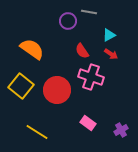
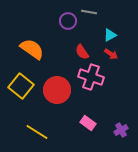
cyan triangle: moved 1 px right
red semicircle: moved 1 px down
